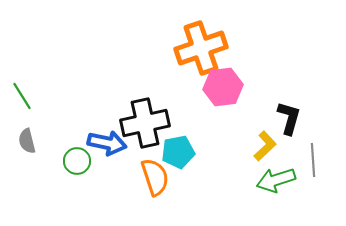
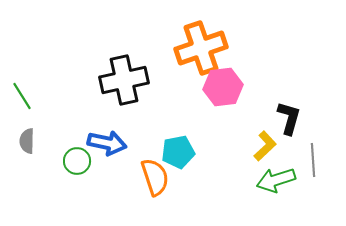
black cross: moved 21 px left, 43 px up
gray semicircle: rotated 15 degrees clockwise
